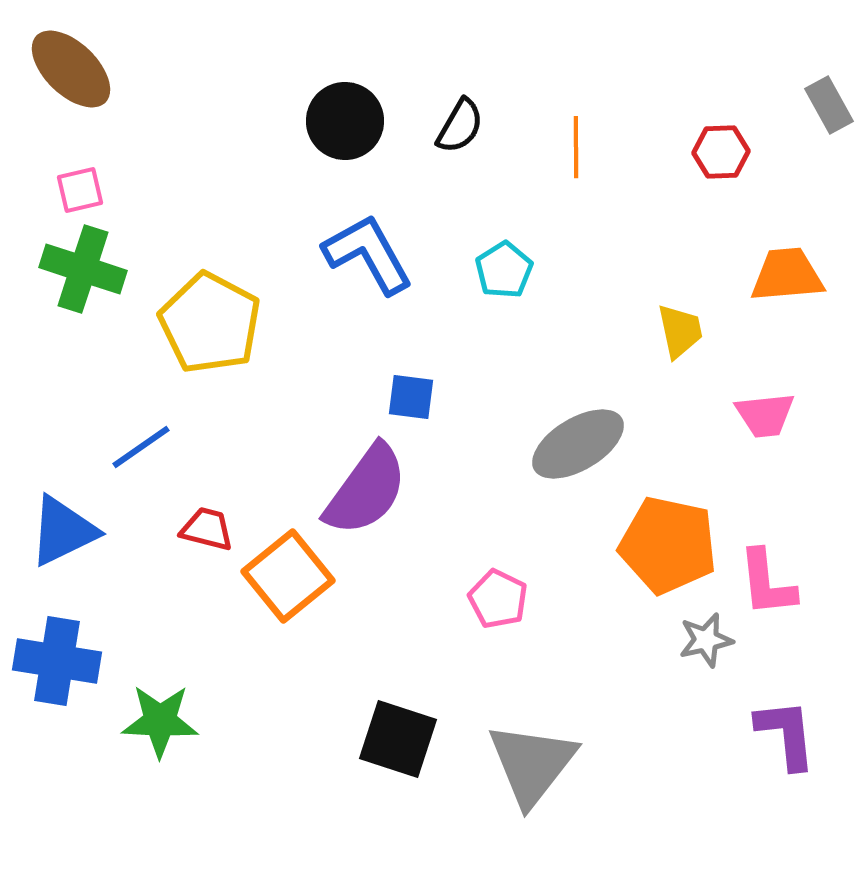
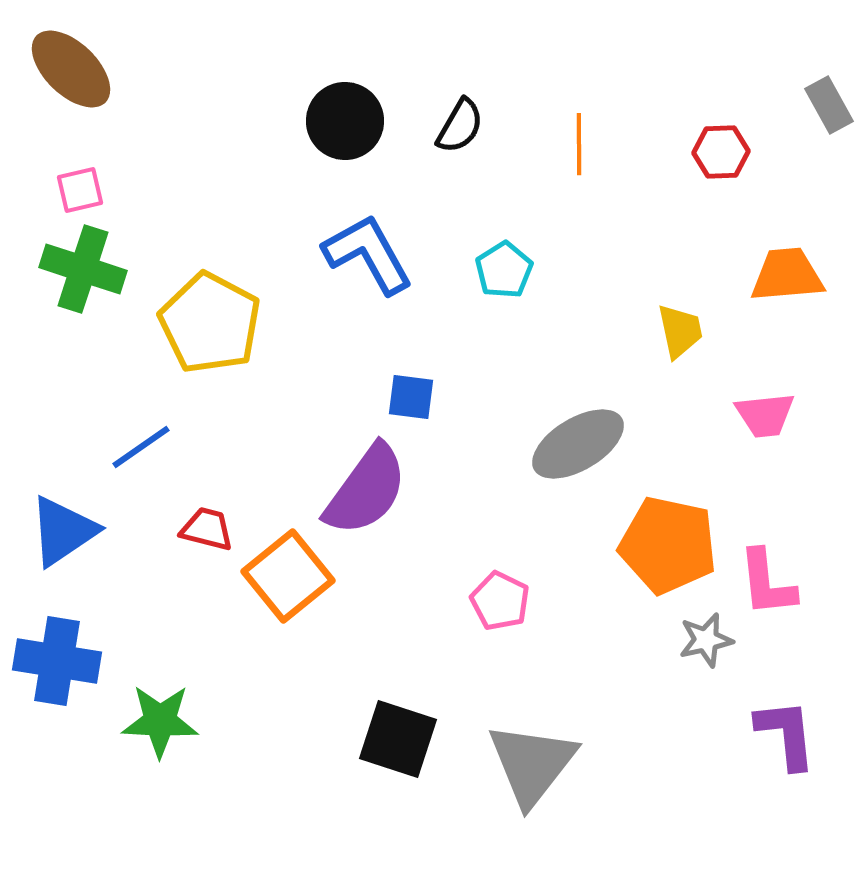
orange line: moved 3 px right, 3 px up
blue triangle: rotated 8 degrees counterclockwise
pink pentagon: moved 2 px right, 2 px down
